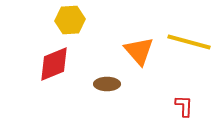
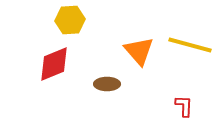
yellow line: moved 1 px right, 3 px down
